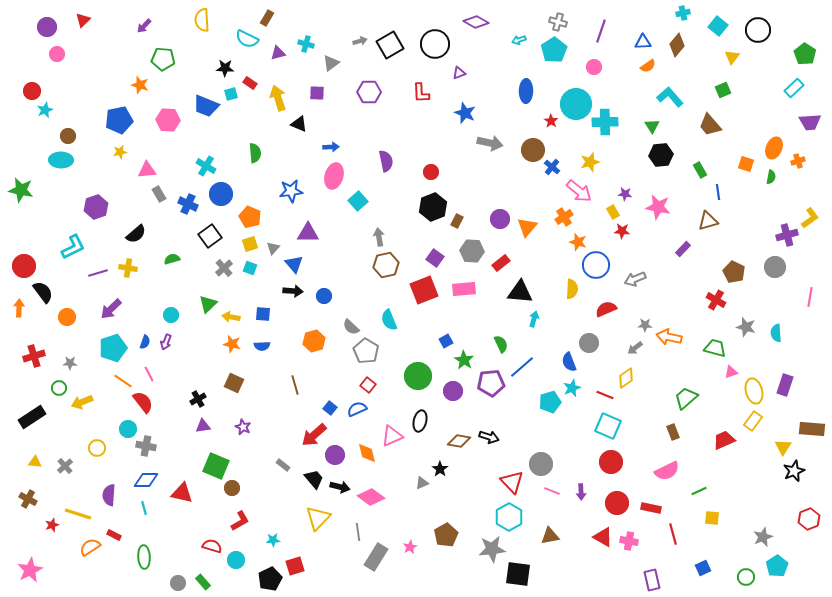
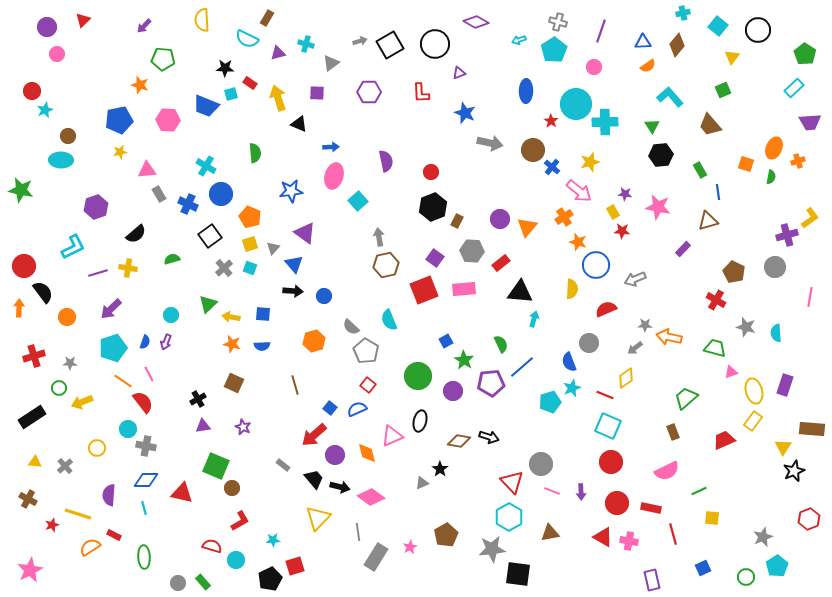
purple triangle at (308, 233): moved 3 px left; rotated 35 degrees clockwise
brown triangle at (550, 536): moved 3 px up
